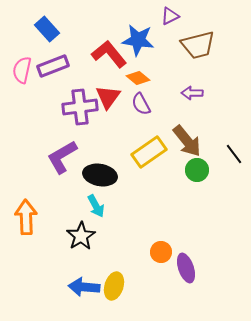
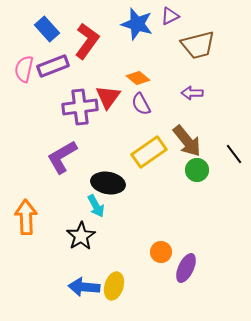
blue star: moved 1 px left, 16 px up; rotated 8 degrees clockwise
red L-shape: moved 22 px left, 13 px up; rotated 75 degrees clockwise
pink semicircle: moved 2 px right, 1 px up
black ellipse: moved 8 px right, 8 px down
purple ellipse: rotated 44 degrees clockwise
